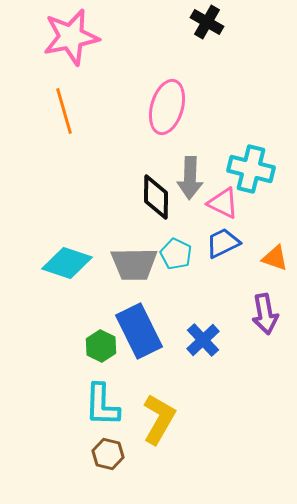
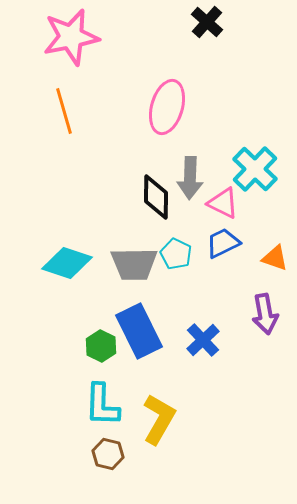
black cross: rotated 12 degrees clockwise
cyan cross: moved 4 px right; rotated 30 degrees clockwise
